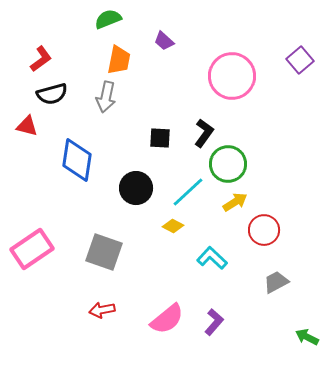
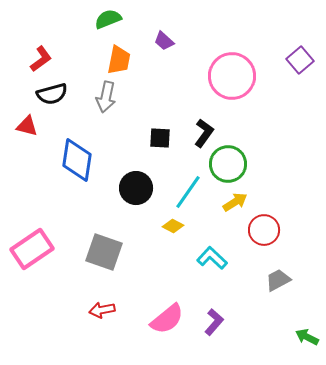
cyan line: rotated 12 degrees counterclockwise
gray trapezoid: moved 2 px right, 2 px up
